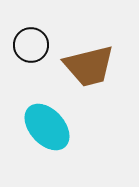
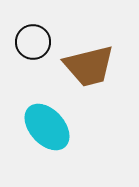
black circle: moved 2 px right, 3 px up
